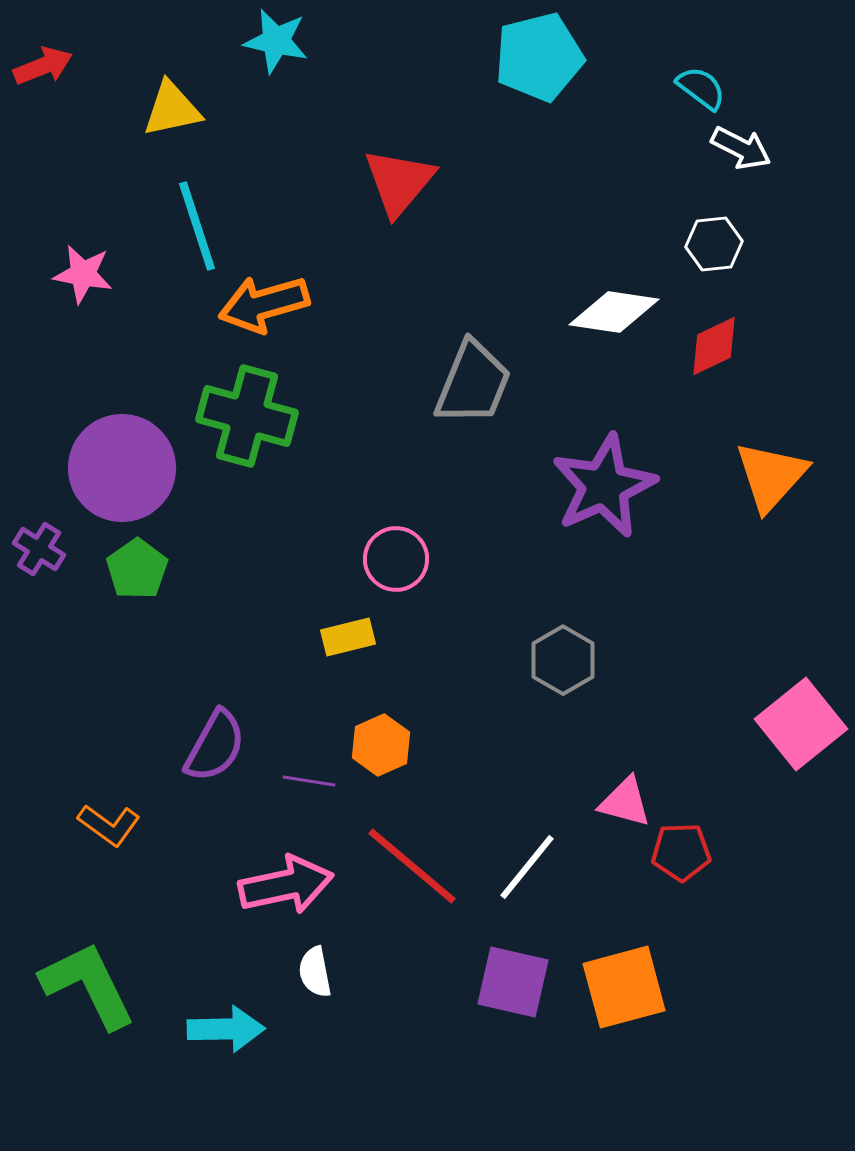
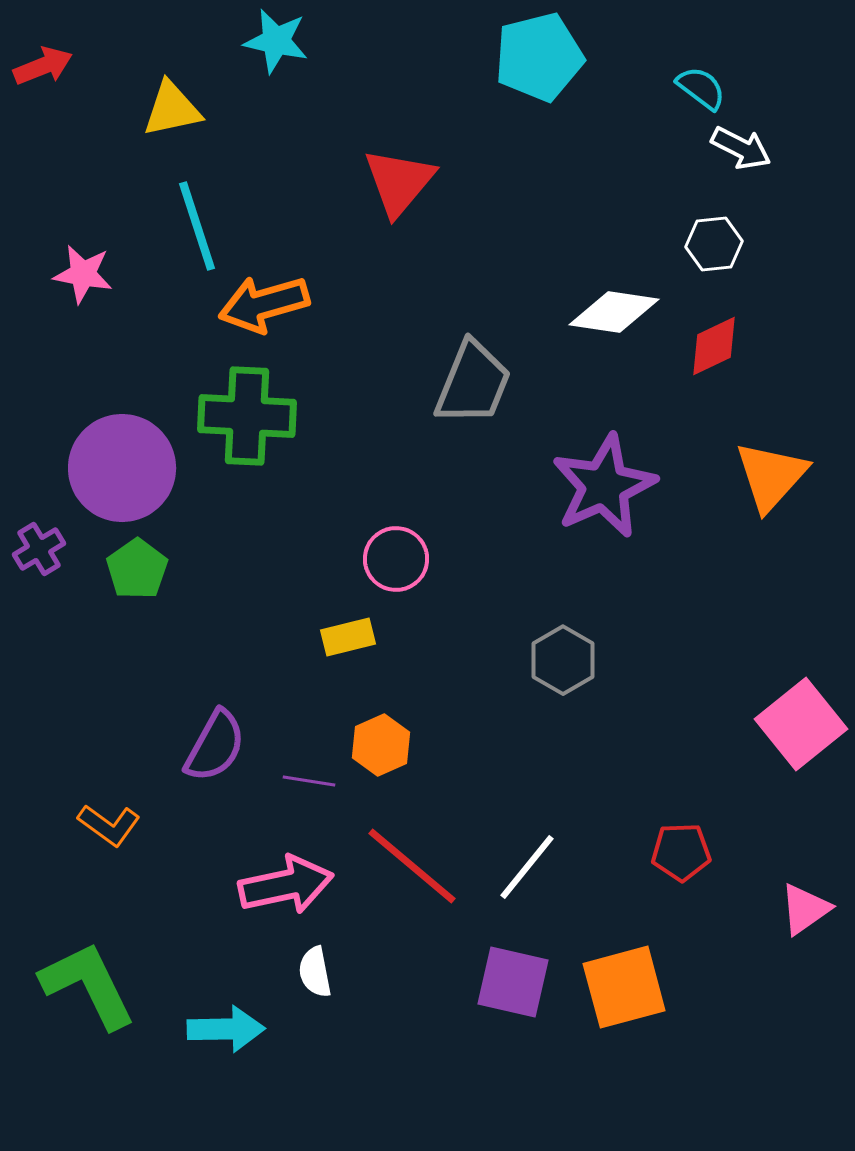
green cross: rotated 12 degrees counterclockwise
purple cross: rotated 27 degrees clockwise
pink triangle: moved 180 px right, 107 px down; rotated 50 degrees counterclockwise
